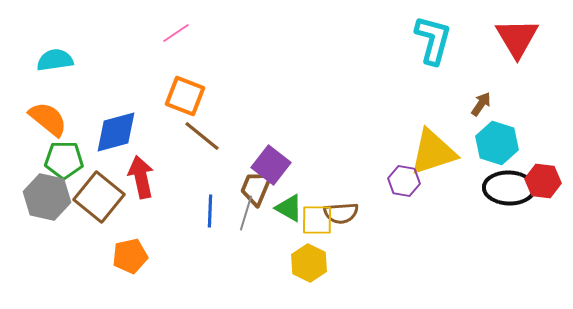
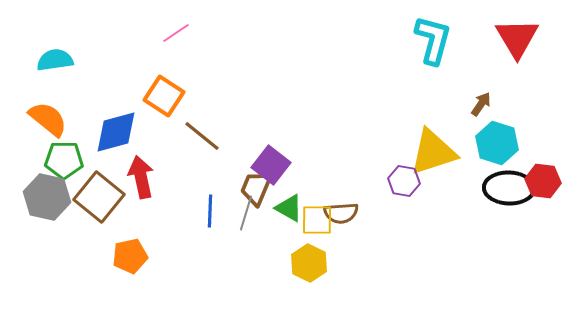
orange square: moved 21 px left; rotated 12 degrees clockwise
